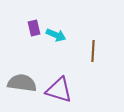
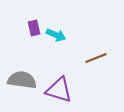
brown line: moved 3 px right, 7 px down; rotated 65 degrees clockwise
gray semicircle: moved 3 px up
